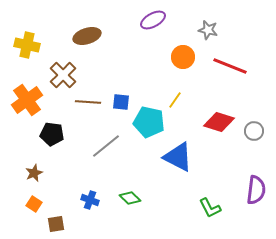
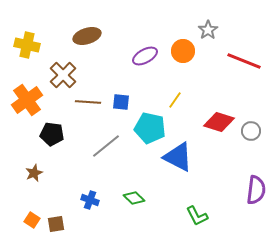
purple ellipse: moved 8 px left, 36 px down
gray star: rotated 24 degrees clockwise
orange circle: moved 6 px up
red line: moved 14 px right, 5 px up
cyan pentagon: moved 1 px right, 6 px down
gray circle: moved 3 px left
green diamond: moved 4 px right
orange square: moved 2 px left, 16 px down
green L-shape: moved 13 px left, 8 px down
